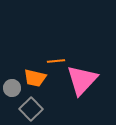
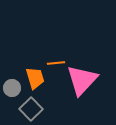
orange line: moved 2 px down
orange trapezoid: rotated 120 degrees counterclockwise
